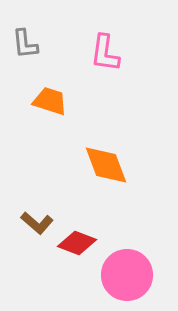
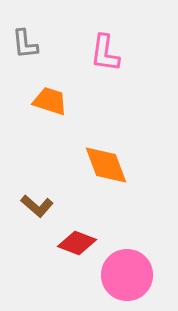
brown L-shape: moved 17 px up
